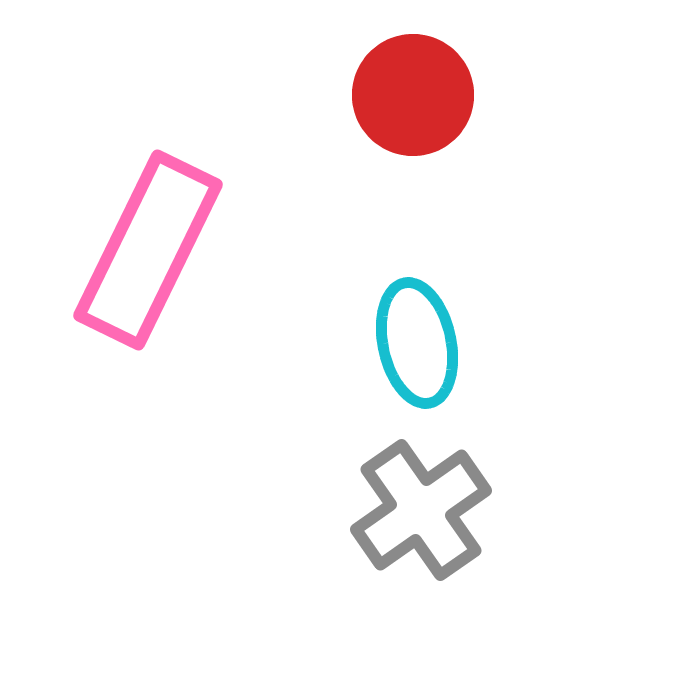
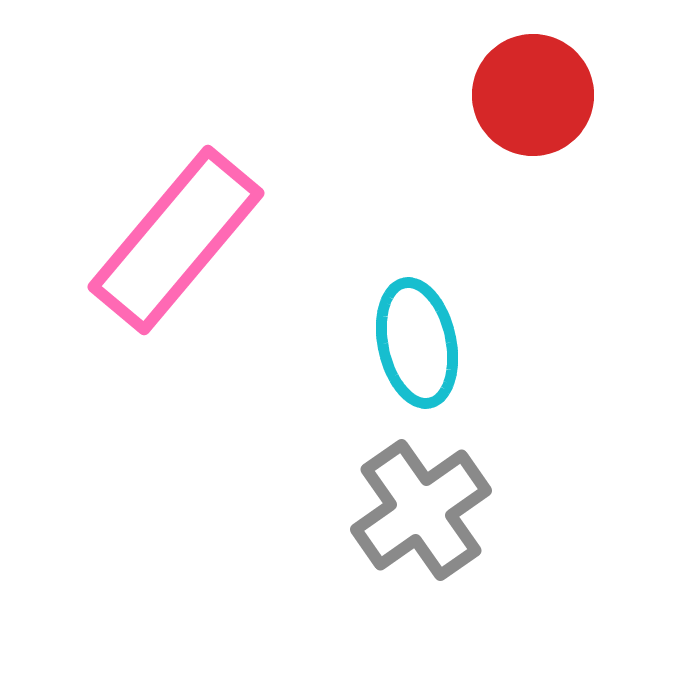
red circle: moved 120 px right
pink rectangle: moved 28 px right, 10 px up; rotated 14 degrees clockwise
